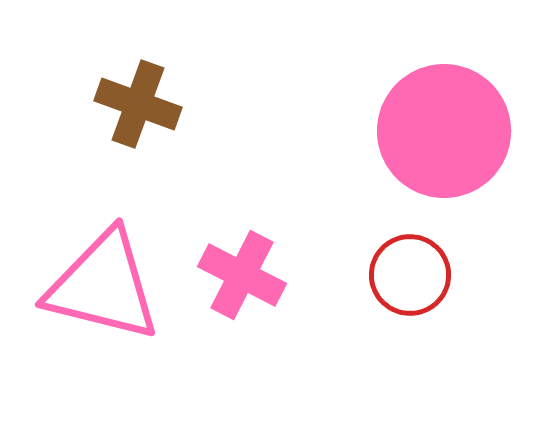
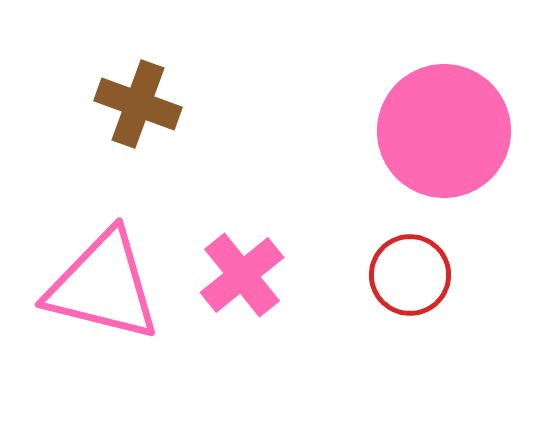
pink cross: rotated 24 degrees clockwise
